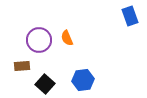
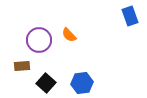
orange semicircle: moved 2 px right, 3 px up; rotated 21 degrees counterclockwise
blue hexagon: moved 1 px left, 3 px down
black square: moved 1 px right, 1 px up
